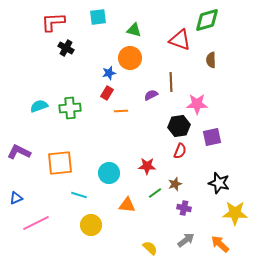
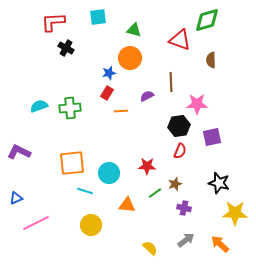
purple semicircle: moved 4 px left, 1 px down
orange square: moved 12 px right
cyan line: moved 6 px right, 4 px up
